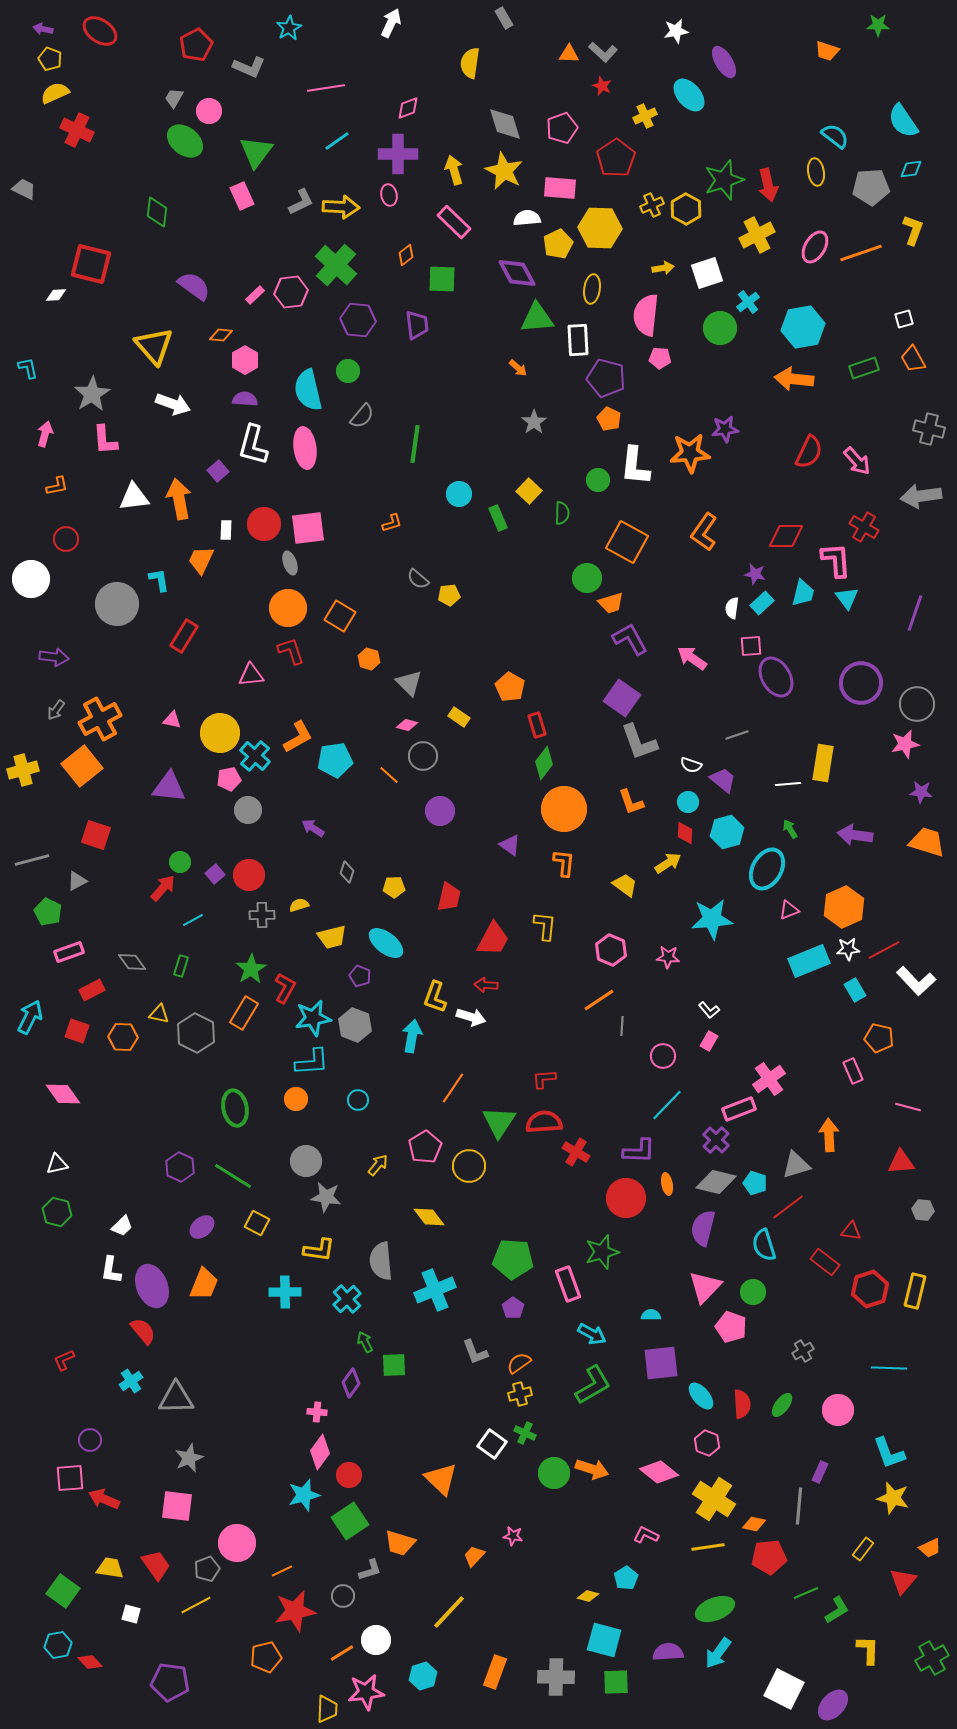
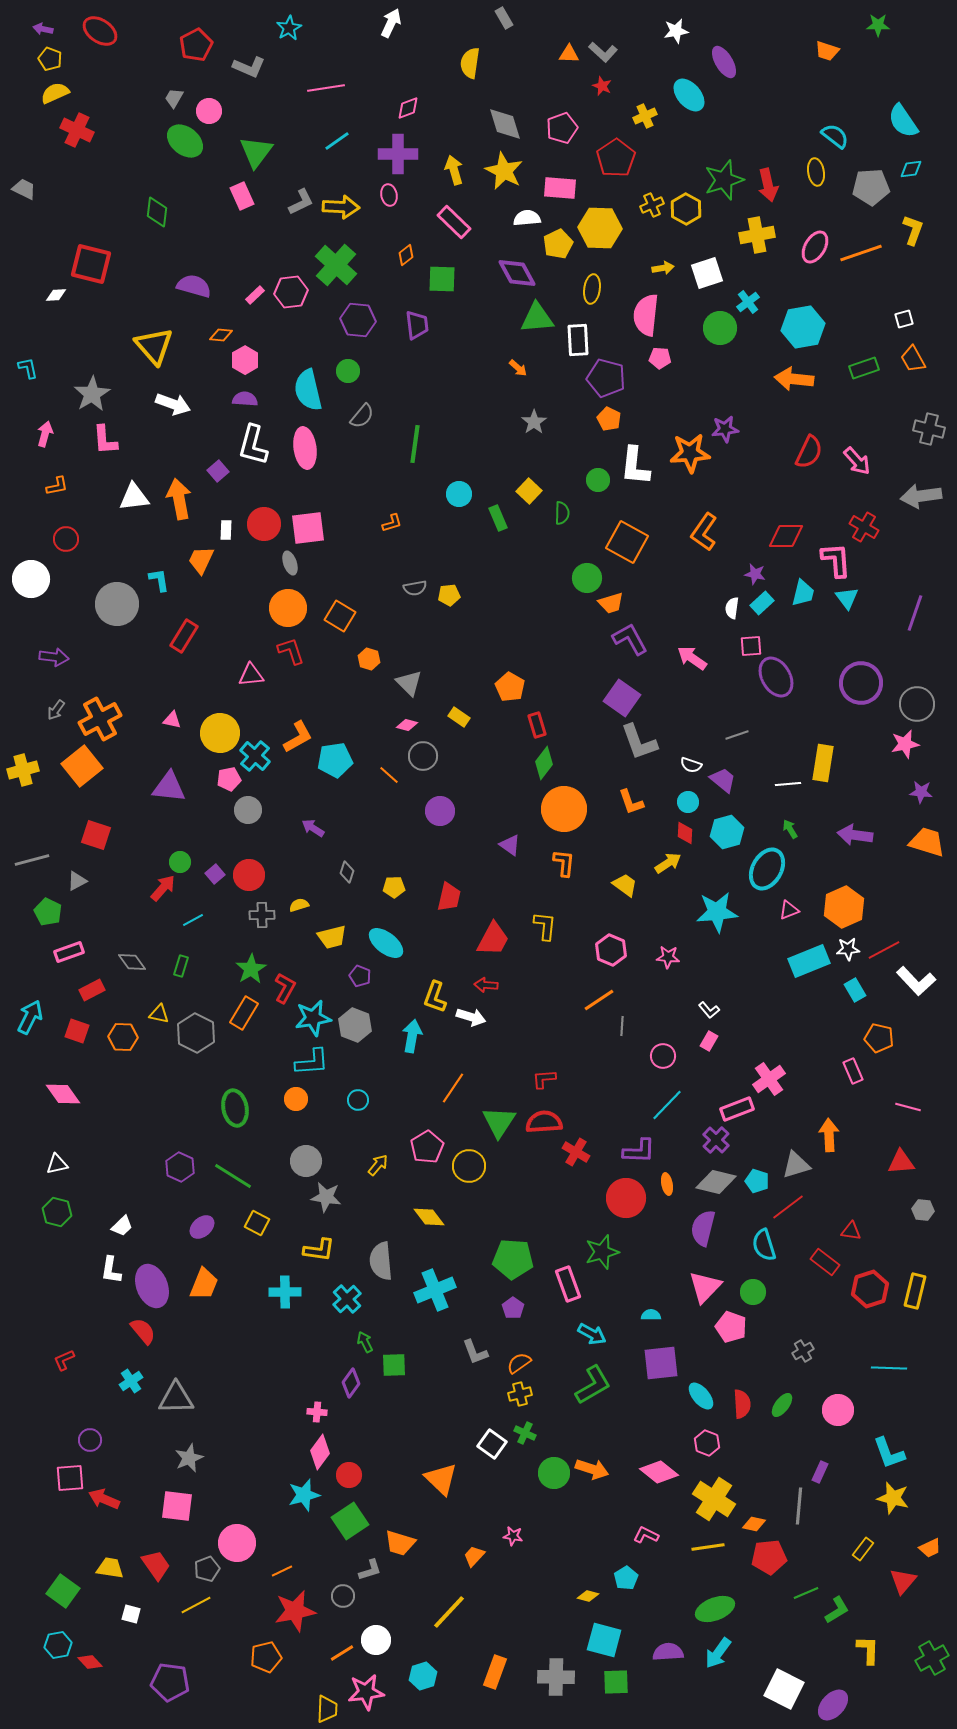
yellow cross at (757, 235): rotated 16 degrees clockwise
purple semicircle at (194, 286): rotated 20 degrees counterclockwise
gray semicircle at (418, 579): moved 3 px left, 9 px down; rotated 50 degrees counterclockwise
cyan star at (712, 919): moved 5 px right, 7 px up
pink rectangle at (739, 1109): moved 2 px left
pink pentagon at (425, 1147): moved 2 px right
cyan pentagon at (755, 1183): moved 2 px right, 2 px up
